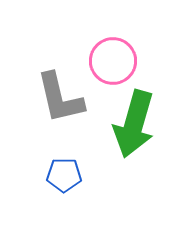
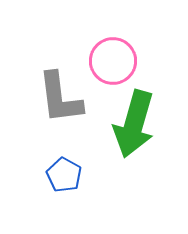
gray L-shape: rotated 6 degrees clockwise
blue pentagon: rotated 28 degrees clockwise
